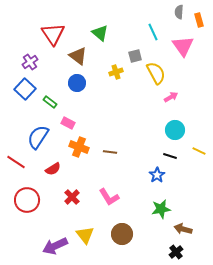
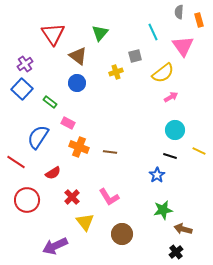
green triangle: rotated 30 degrees clockwise
purple cross: moved 5 px left, 2 px down
yellow semicircle: moved 7 px right; rotated 80 degrees clockwise
blue square: moved 3 px left
red semicircle: moved 4 px down
green star: moved 2 px right, 1 px down
yellow triangle: moved 13 px up
